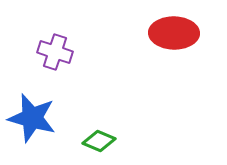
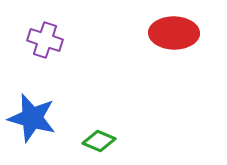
purple cross: moved 10 px left, 12 px up
